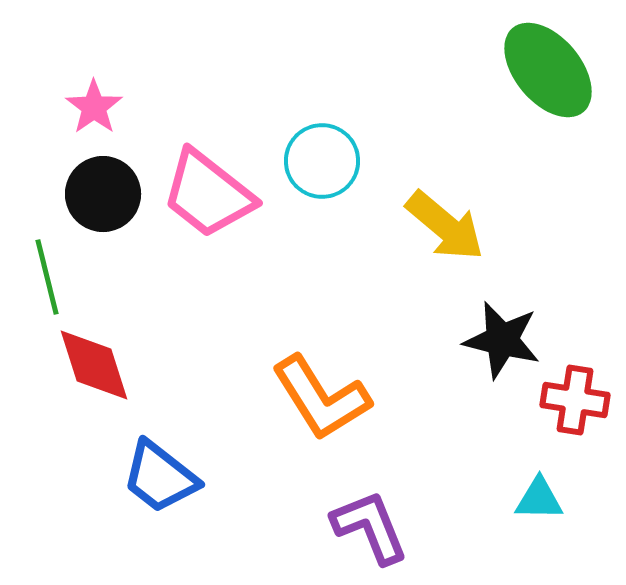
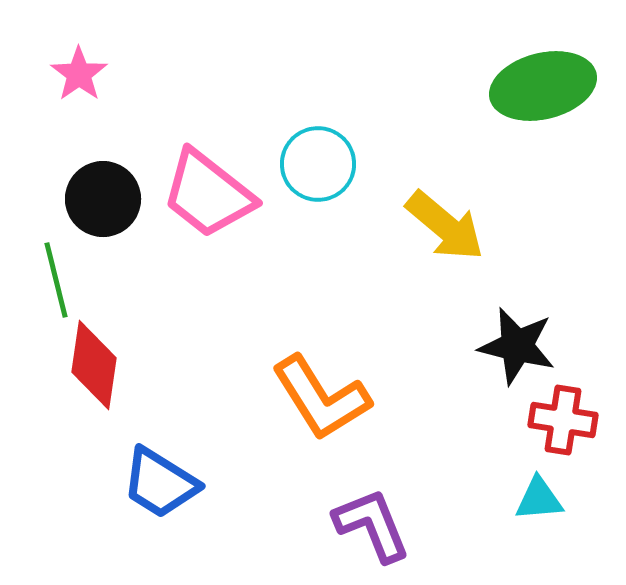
green ellipse: moved 5 px left, 16 px down; rotated 64 degrees counterclockwise
pink star: moved 15 px left, 33 px up
cyan circle: moved 4 px left, 3 px down
black circle: moved 5 px down
green line: moved 9 px right, 3 px down
black star: moved 15 px right, 6 px down
red diamond: rotated 26 degrees clockwise
red cross: moved 12 px left, 20 px down
blue trapezoid: moved 6 px down; rotated 6 degrees counterclockwise
cyan triangle: rotated 6 degrees counterclockwise
purple L-shape: moved 2 px right, 2 px up
